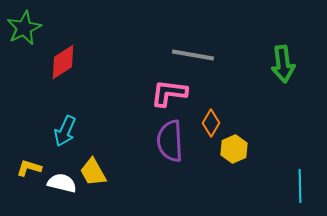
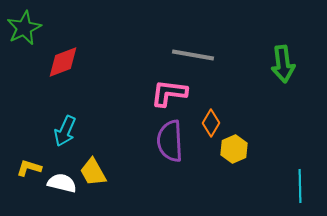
red diamond: rotated 12 degrees clockwise
